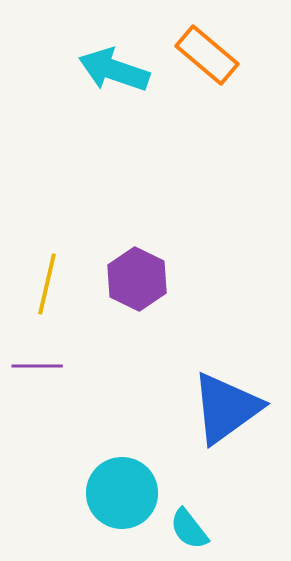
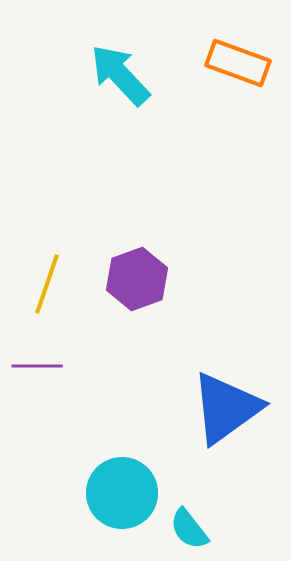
orange rectangle: moved 31 px right, 8 px down; rotated 20 degrees counterclockwise
cyan arrow: moved 6 px right, 5 px down; rotated 28 degrees clockwise
purple hexagon: rotated 14 degrees clockwise
yellow line: rotated 6 degrees clockwise
